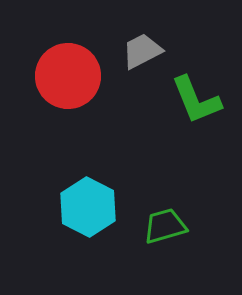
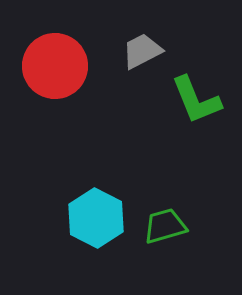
red circle: moved 13 px left, 10 px up
cyan hexagon: moved 8 px right, 11 px down
